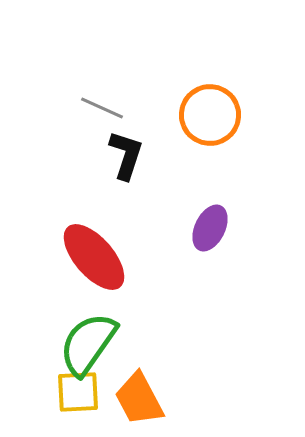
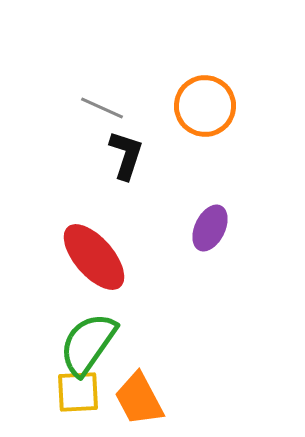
orange circle: moved 5 px left, 9 px up
